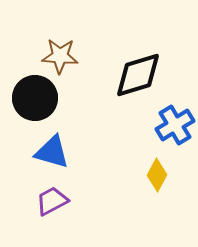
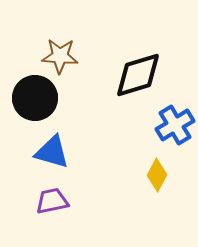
purple trapezoid: rotated 16 degrees clockwise
